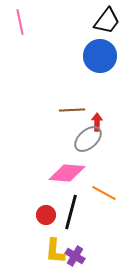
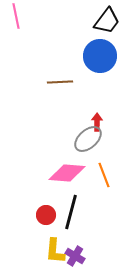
pink line: moved 4 px left, 6 px up
brown line: moved 12 px left, 28 px up
orange line: moved 18 px up; rotated 40 degrees clockwise
